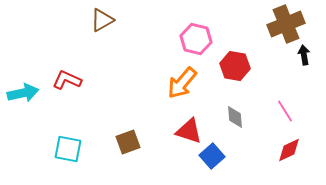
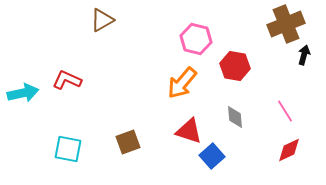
black arrow: rotated 24 degrees clockwise
